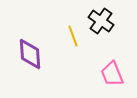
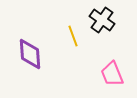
black cross: moved 1 px right, 1 px up
